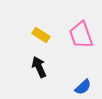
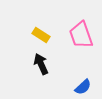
black arrow: moved 2 px right, 3 px up
